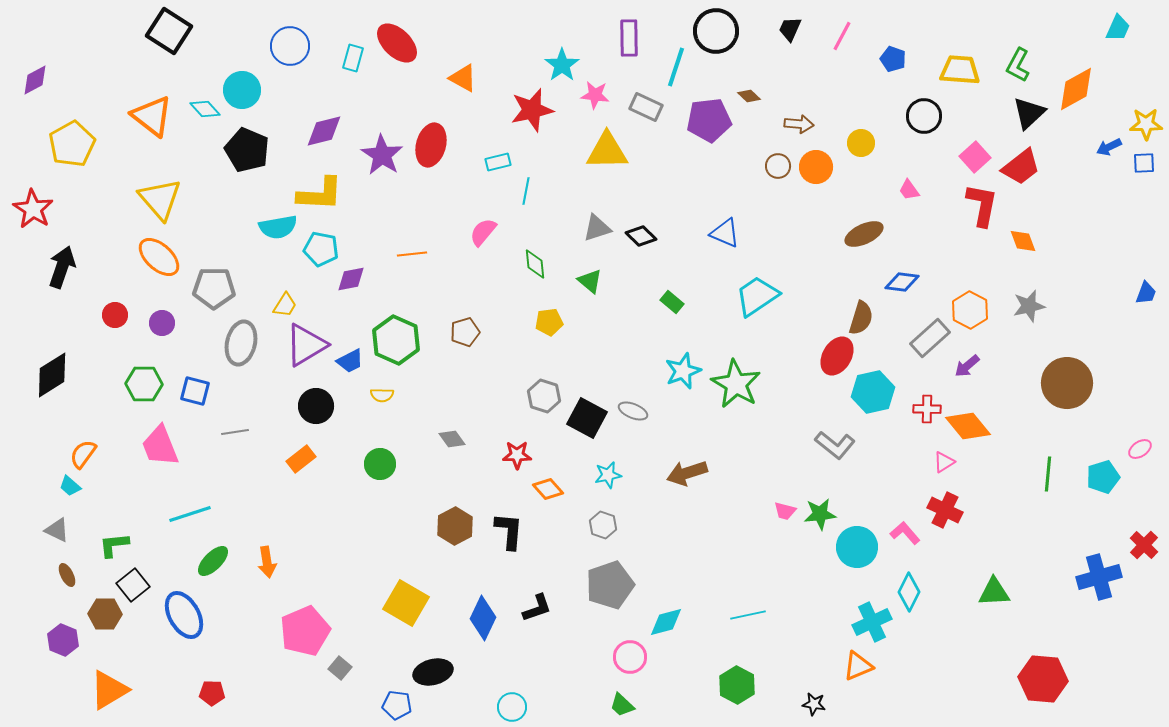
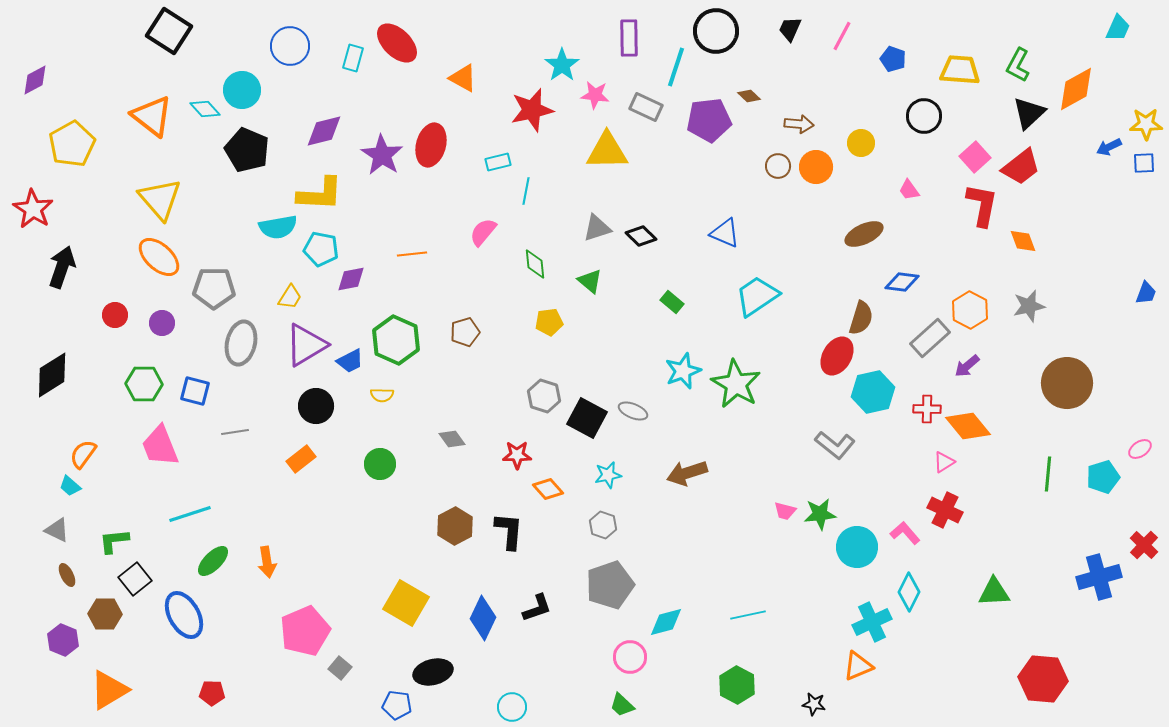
yellow trapezoid at (285, 305): moved 5 px right, 8 px up
green L-shape at (114, 545): moved 4 px up
black square at (133, 585): moved 2 px right, 6 px up
